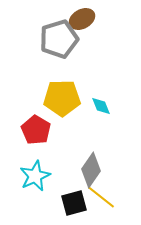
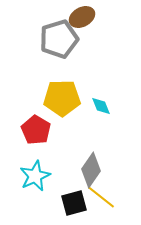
brown ellipse: moved 2 px up
